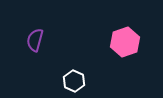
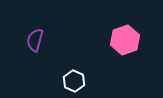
pink hexagon: moved 2 px up
